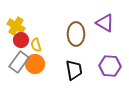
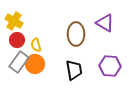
yellow cross: moved 2 px left, 5 px up
red circle: moved 4 px left
